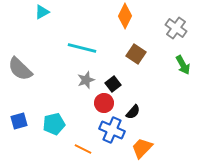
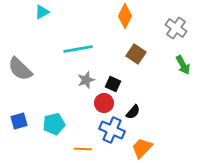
cyan line: moved 4 px left, 1 px down; rotated 24 degrees counterclockwise
black square: rotated 28 degrees counterclockwise
orange line: rotated 24 degrees counterclockwise
